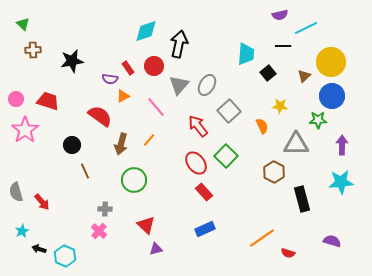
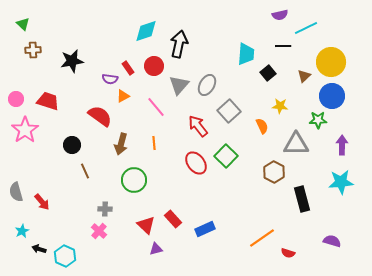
orange line at (149, 140): moved 5 px right, 3 px down; rotated 48 degrees counterclockwise
red rectangle at (204, 192): moved 31 px left, 27 px down
